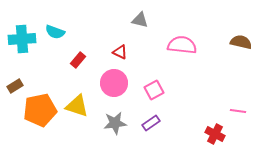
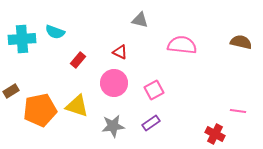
brown rectangle: moved 4 px left, 5 px down
gray star: moved 2 px left, 3 px down
